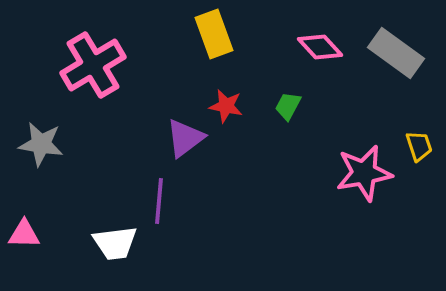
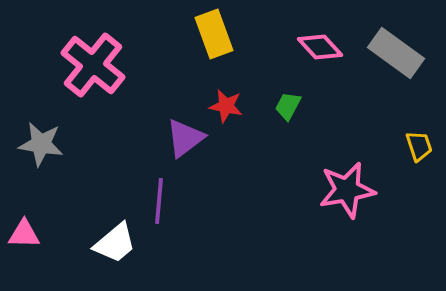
pink cross: rotated 20 degrees counterclockwise
pink star: moved 17 px left, 17 px down
white trapezoid: rotated 33 degrees counterclockwise
